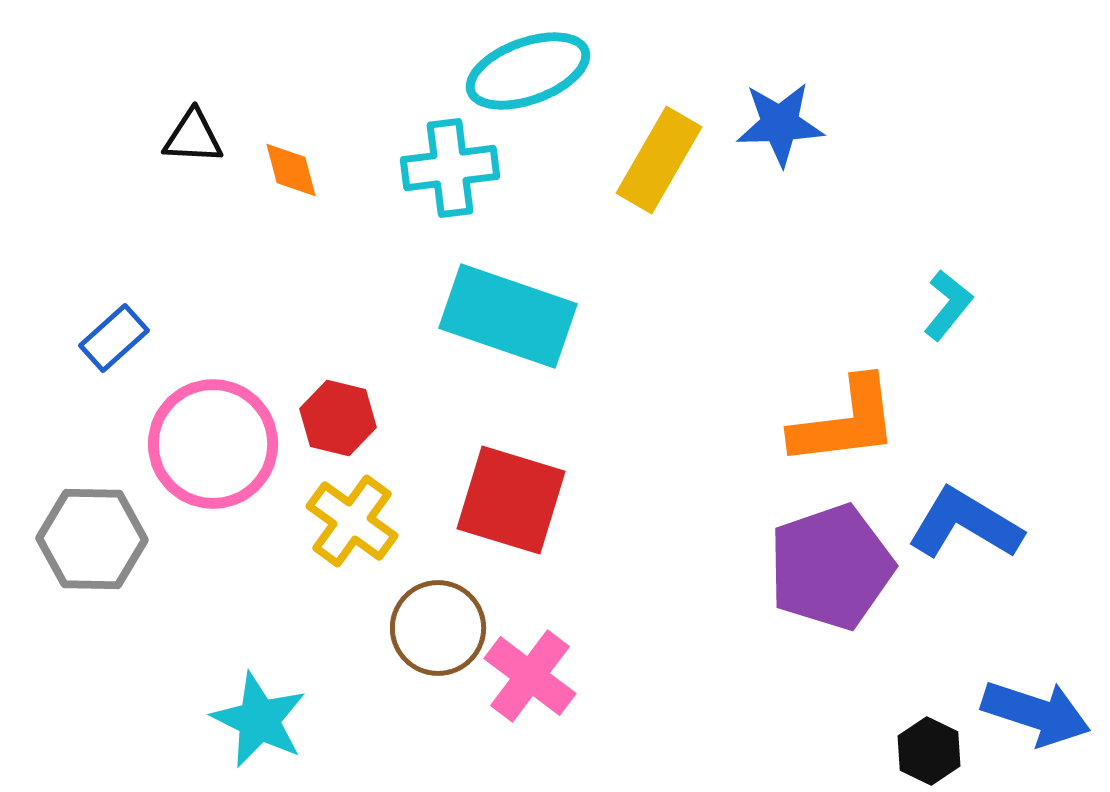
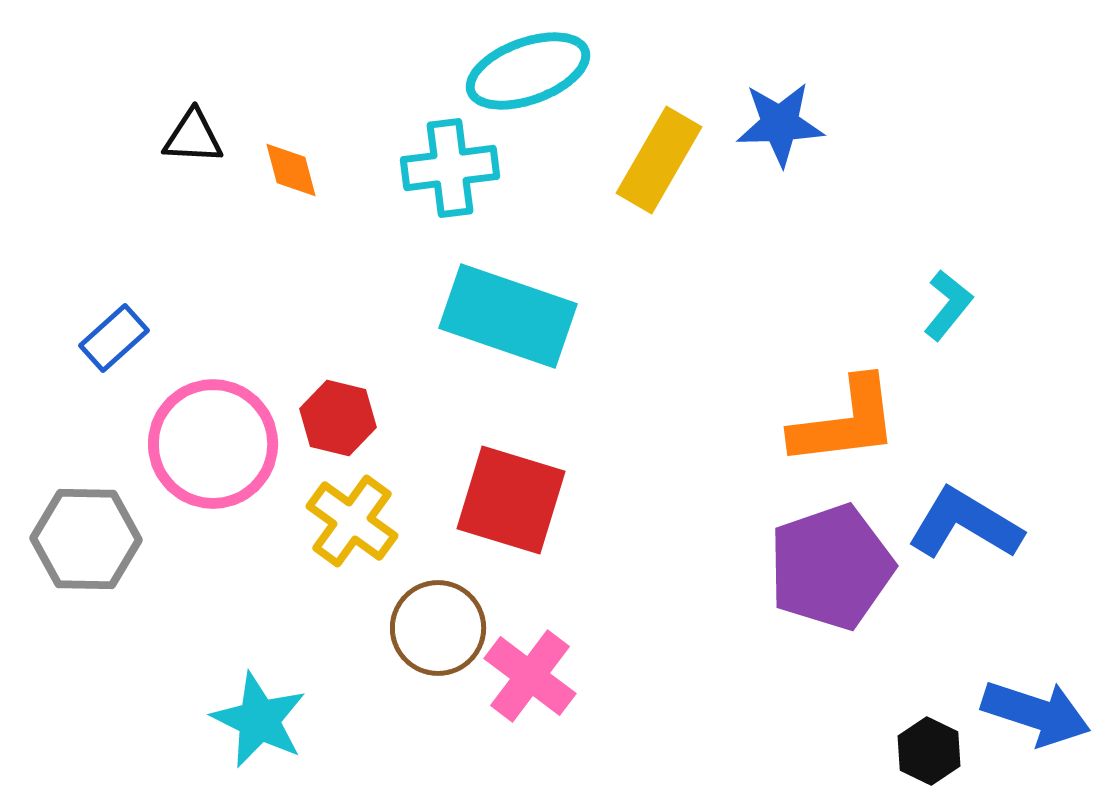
gray hexagon: moved 6 px left
